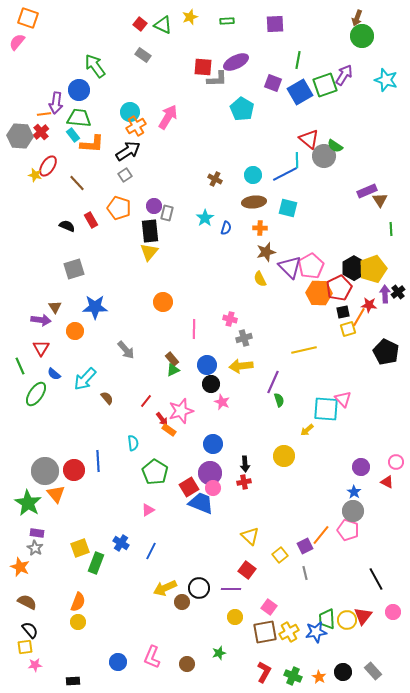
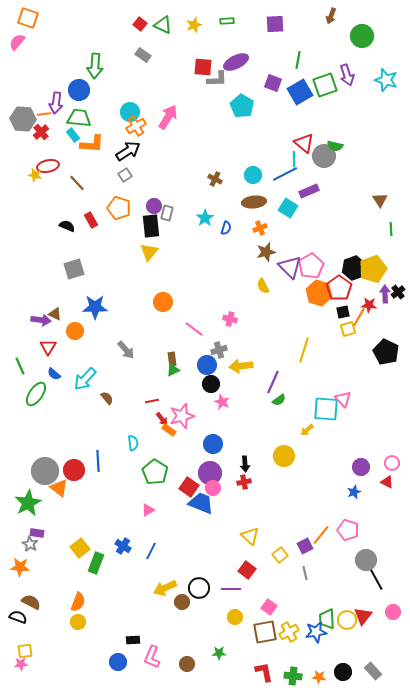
yellow star at (190, 17): moved 4 px right, 8 px down
brown arrow at (357, 18): moved 26 px left, 2 px up
green arrow at (95, 66): rotated 140 degrees counterclockwise
purple arrow at (344, 75): moved 3 px right; rotated 130 degrees clockwise
cyan pentagon at (242, 109): moved 3 px up
gray hexagon at (20, 136): moved 3 px right, 17 px up
red triangle at (309, 139): moved 5 px left, 4 px down
green semicircle at (335, 146): rotated 21 degrees counterclockwise
cyan line at (297, 160): moved 3 px left, 1 px up
red ellipse at (48, 166): rotated 45 degrees clockwise
purple rectangle at (367, 191): moved 58 px left
cyan square at (288, 208): rotated 18 degrees clockwise
orange cross at (260, 228): rotated 24 degrees counterclockwise
black rectangle at (150, 231): moved 1 px right, 5 px up
black hexagon at (354, 268): rotated 10 degrees clockwise
yellow semicircle at (260, 279): moved 3 px right, 7 px down
red pentagon at (339, 288): rotated 10 degrees counterclockwise
orange hexagon at (319, 293): rotated 15 degrees clockwise
brown triangle at (55, 307): moved 7 px down; rotated 32 degrees counterclockwise
pink line at (194, 329): rotated 54 degrees counterclockwise
gray cross at (244, 338): moved 25 px left, 12 px down
red triangle at (41, 348): moved 7 px right, 1 px up
yellow line at (304, 350): rotated 60 degrees counterclockwise
brown rectangle at (172, 359): rotated 32 degrees clockwise
green semicircle at (279, 400): rotated 72 degrees clockwise
red line at (146, 401): moved 6 px right; rotated 40 degrees clockwise
pink star at (181, 411): moved 1 px right, 5 px down
pink circle at (396, 462): moved 4 px left, 1 px down
red square at (189, 487): rotated 24 degrees counterclockwise
blue star at (354, 492): rotated 16 degrees clockwise
orange triangle at (56, 494): moved 3 px right, 6 px up; rotated 12 degrees counterclockwise
green star at (28, 503): rotated 12 degrees clockwise
gray circle at (353, 511): moved 13 px right, 49 px down
blue cross at (121, 543): moved 2 px right, 3 px down
gray star at (35, 548): moved 5 px left, 4 px up
yellow square at (80, 548): rotated 18 degrees counterclockwise
orange star at (20, 567): rotated 18 degrees counterclockwise
brown semicircle at (27, 602): moved 4 px right
black semicircle at (30, 630): moved 12 px left, 13 px up; rotated 30 degrees counterclockwise
yellow square at (25, 647): moved 4 px down
green star at (219, 653): rotated 16 degrees clockwise
pink star at (35, 665): moved 14 px left, 1 px up
red L-shape at (264, 672): rotated 40 degrees counterclockwise
green cross at (293, 676): rotated 18 degrees counterclockwise
orange star at (319, 677): rotated 24 degrees counterclockwise
black rectangle at (73, 681): moved 60 px right, 41 px up
